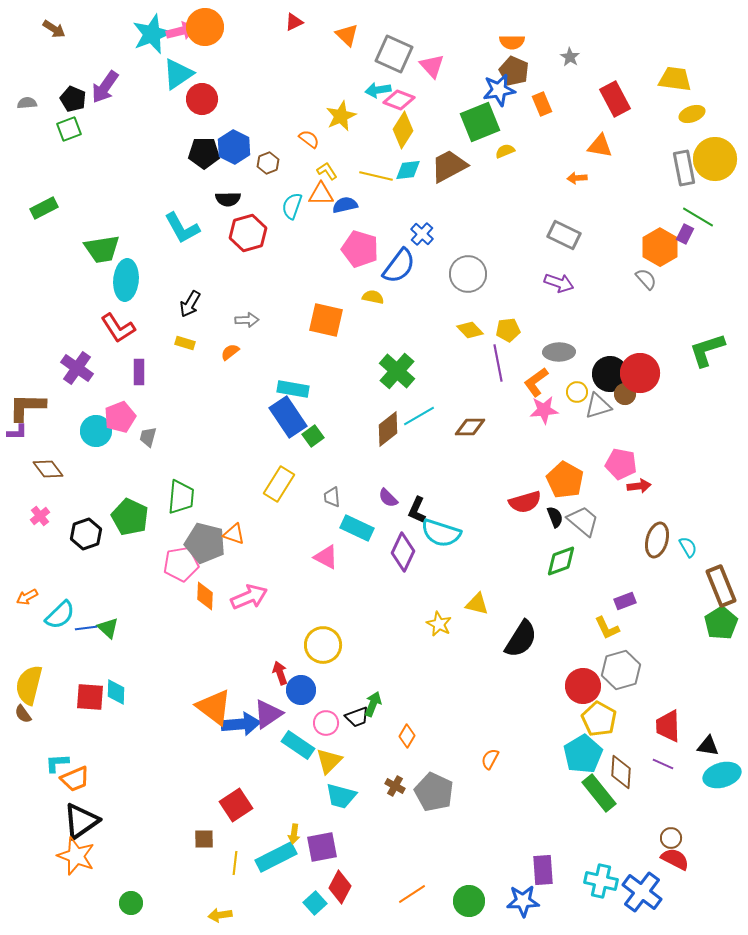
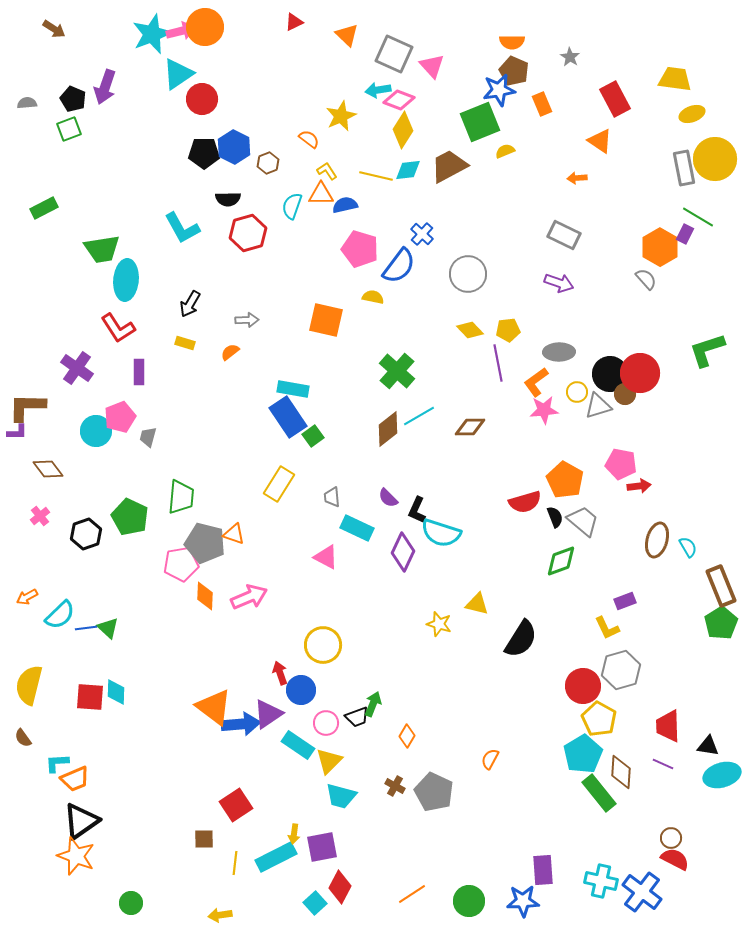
purple arrow at (105, 87): rotated 16 degrees counterclockwise
orange triangle at (600, 146): moved 5 px up; rotated 24 degrees clockwise
yellow star at (439, 624): rotated 10 degrees counterclockwise
brown semicircle at (23, 714): moved 24 px down
